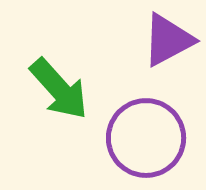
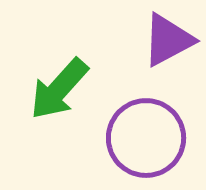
green arrow: rotated 84 degrees clockwise
